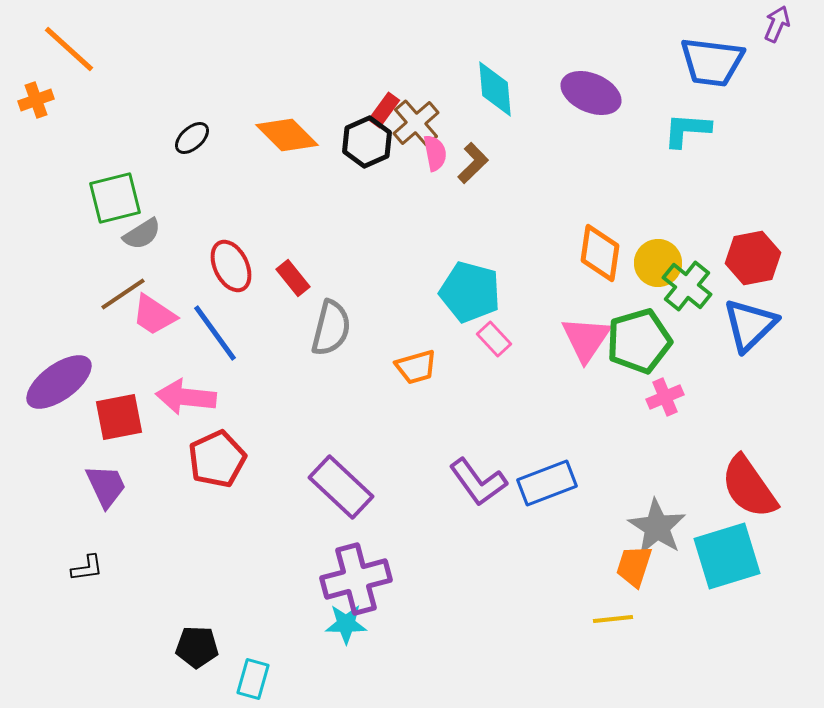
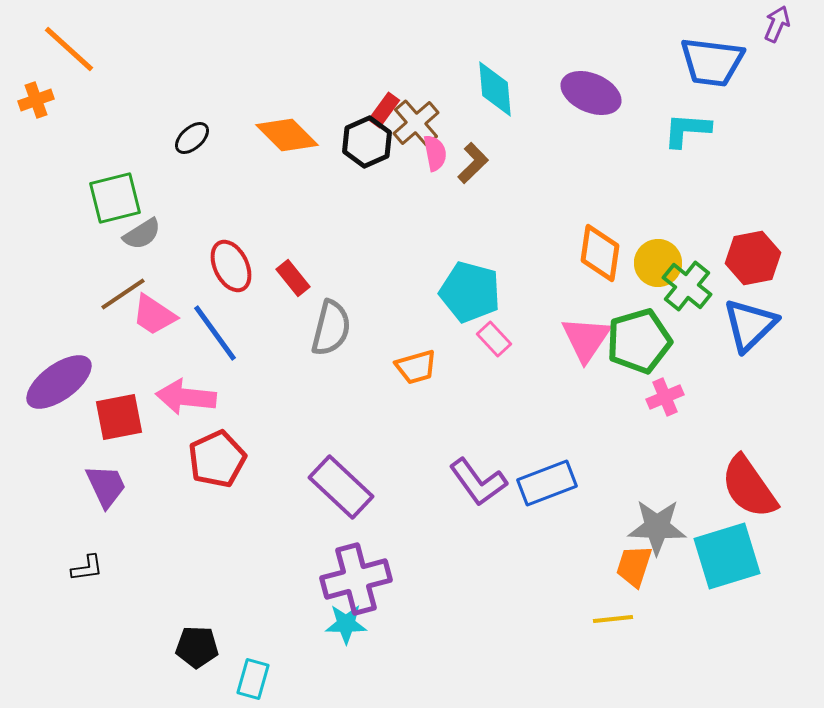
gray star at (657, 527): rotated 30 degrees counterclockwise
